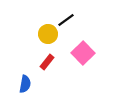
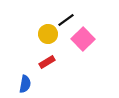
pink square: moved 14 px up
red rectangle: rotated 21 degrees clockwise
